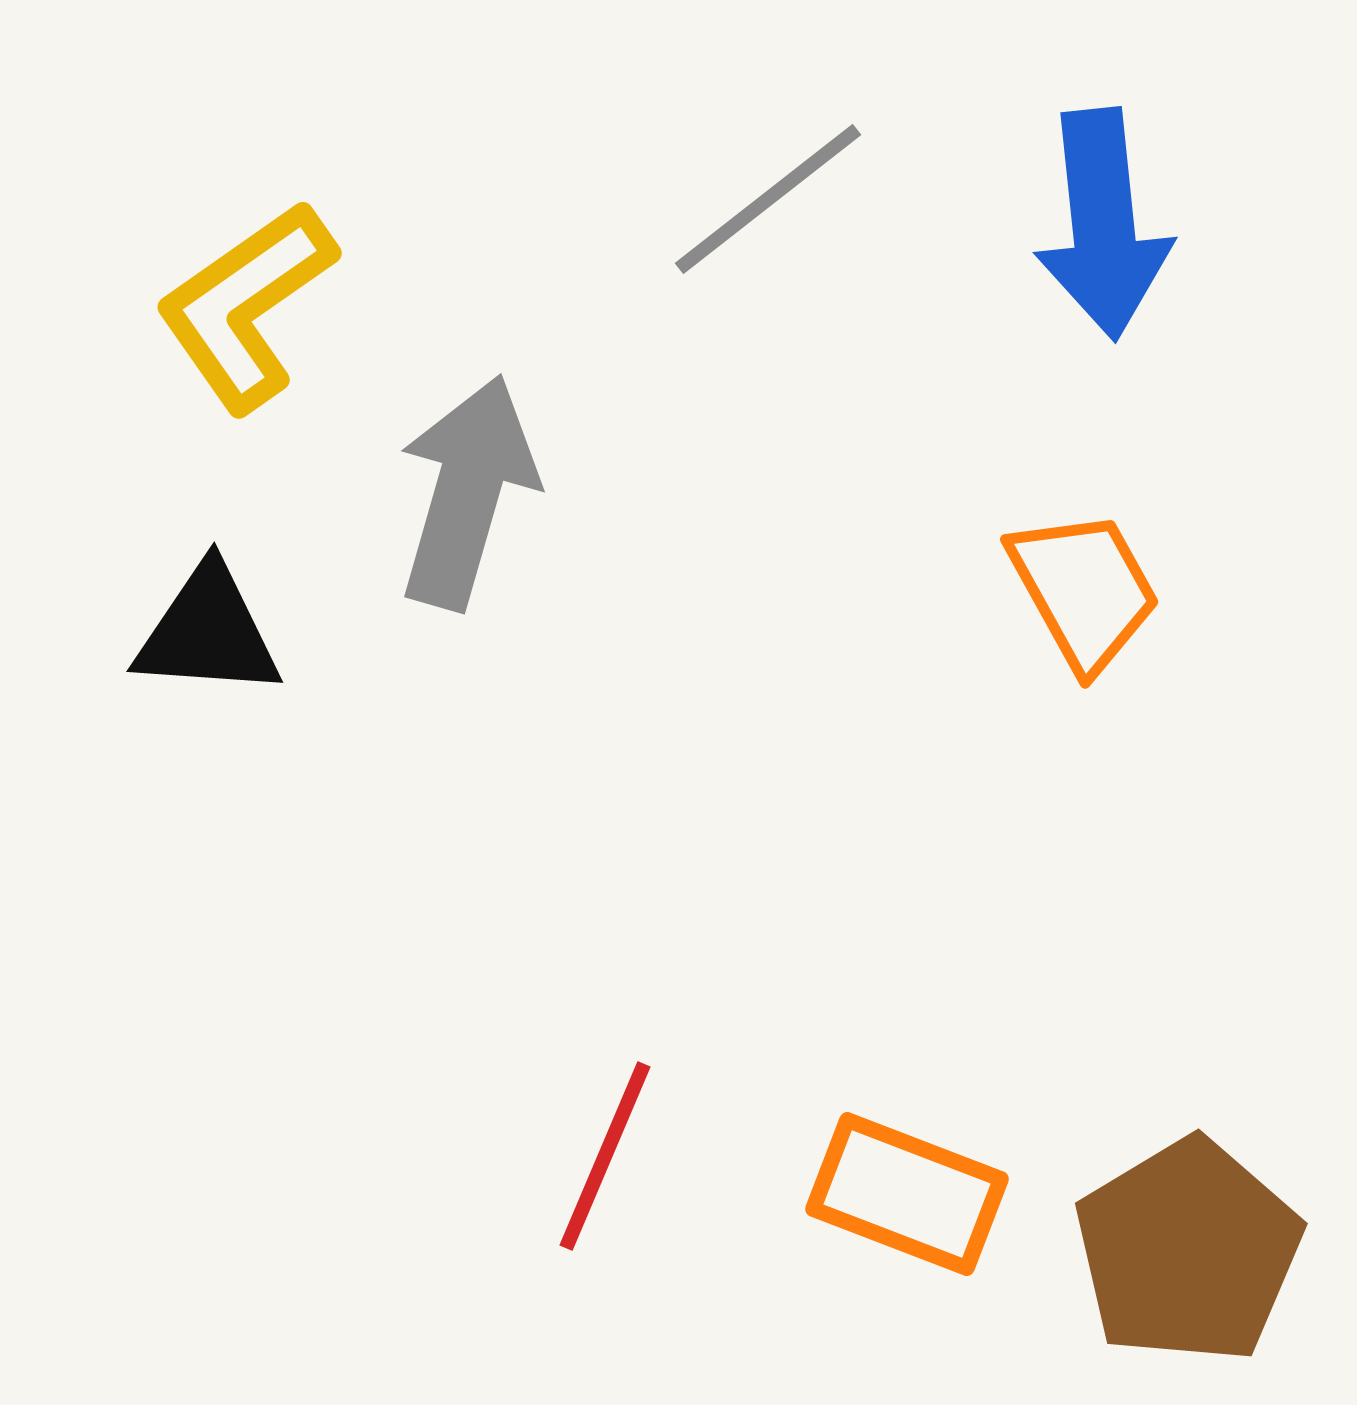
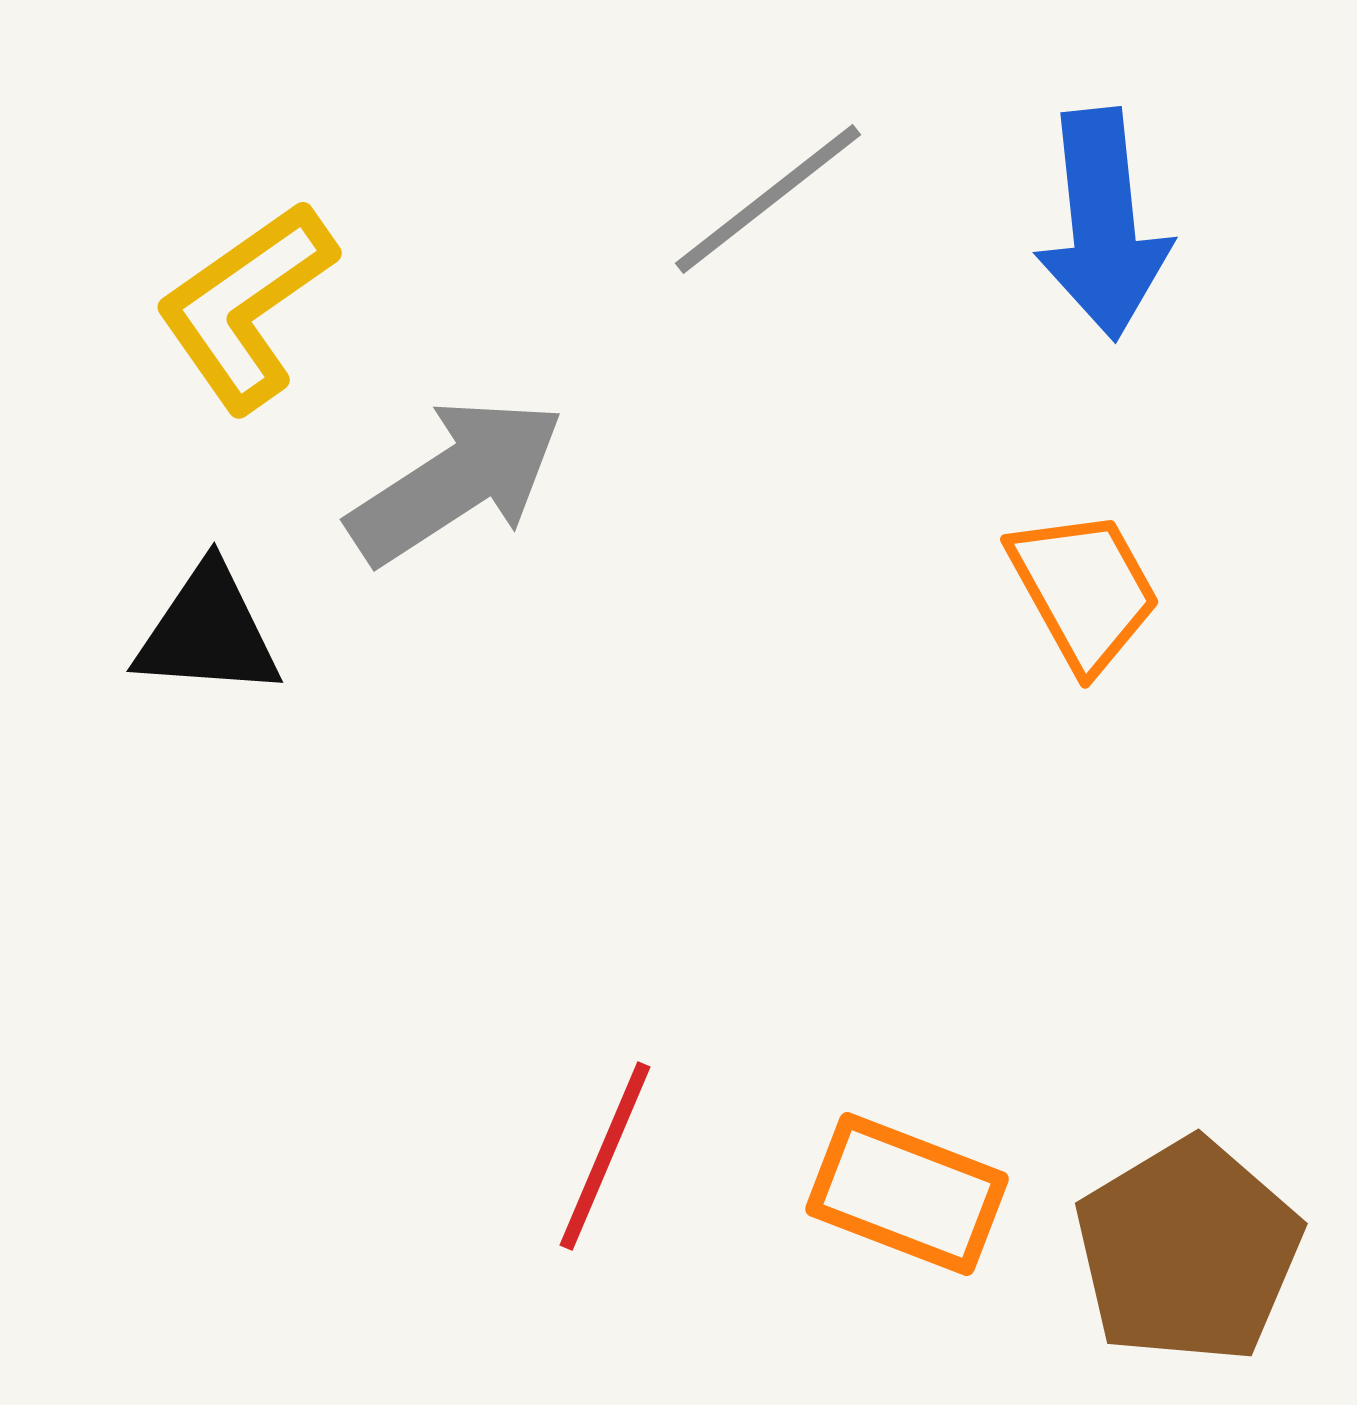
gray arrow: moved 11 px left, 11 px up; rotated 41 degrees clockwise
